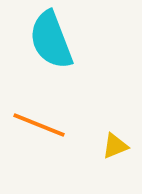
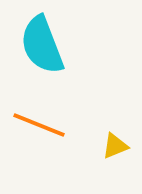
cyan semicircle: moved 9 px left, 5 px down
